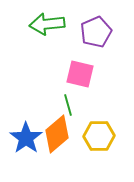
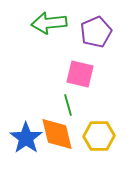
green arrow: moved 2 px right, 1 px up
orange diamond: rotated 63 degrees counterclockwise
